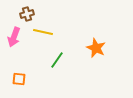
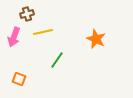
yellow line: rotated 24 degrees counterclockwise
orange star: moved 9 px up
orange square: rotated 16 degrees clockwise
